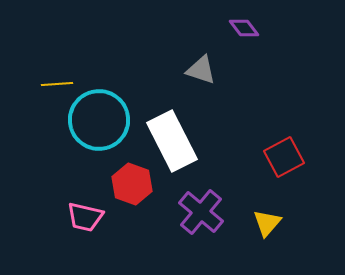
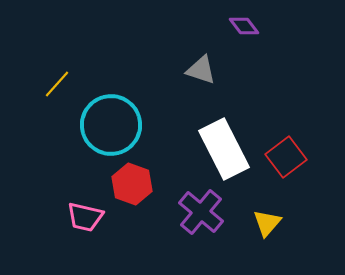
purple diamond: moved 2 px up
yellow line: rotated 44 degrees counterclockwise
cyan circle: moved 12 px right, 5 px down
white rectangle: moved 52 px right, 8 px down
red square: moved 2 px right; rotated 9 degrees counterclockwise
